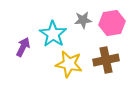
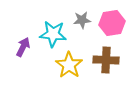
gray star: moved 1 px left
cyan star: rotated 28 degrees counterclockwise
brown cross: rotated 15 degrees clockwise
yellow star: moved 1 px down; rotated 24 degrees clockwise
